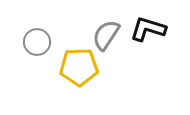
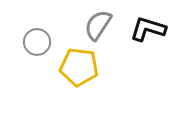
gray semicircle: moved 8 px left, 10 px up
yellow pentagon: rotated 9 degrees clockwise
